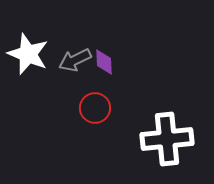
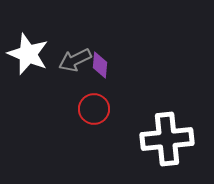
purple diamond: moved 4 px left, 3 px down; rotated 8 degrees clockwise
red circle: moved 1 px left, 1 px down
